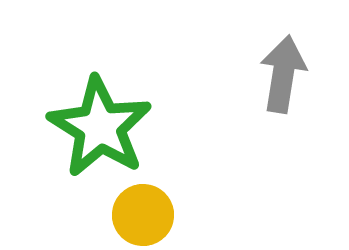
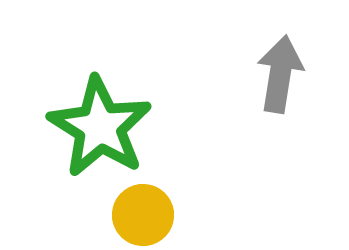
gray arrow: moved 3 px left
